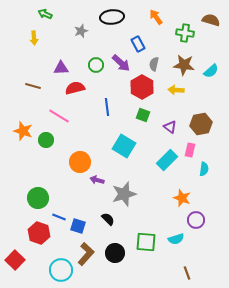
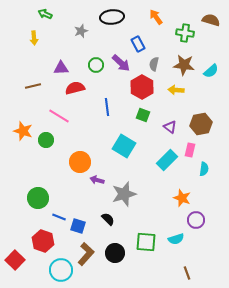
brown line at (33, 86): rotated 28 degrees counterclockwise
red hexagon at (39, 233): moved 4 px right, 8 px down
